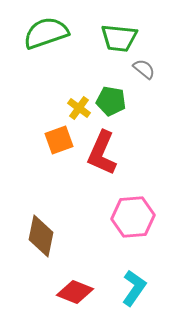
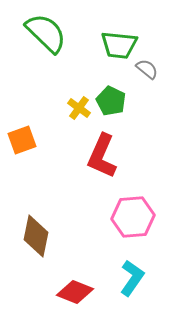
green semicircle: rotated 63 degrees clockwise
green trapezoid: moved 7 px down
gray semicircle: moved 3 px right
green pentagon: rotated 16 degrees clockwise
orange square: moved 37 px left
red L-shape: moved 3 px down
brown diamond: moved 5 px left
cyan L-shape: moved 2 px left, 10 px up
